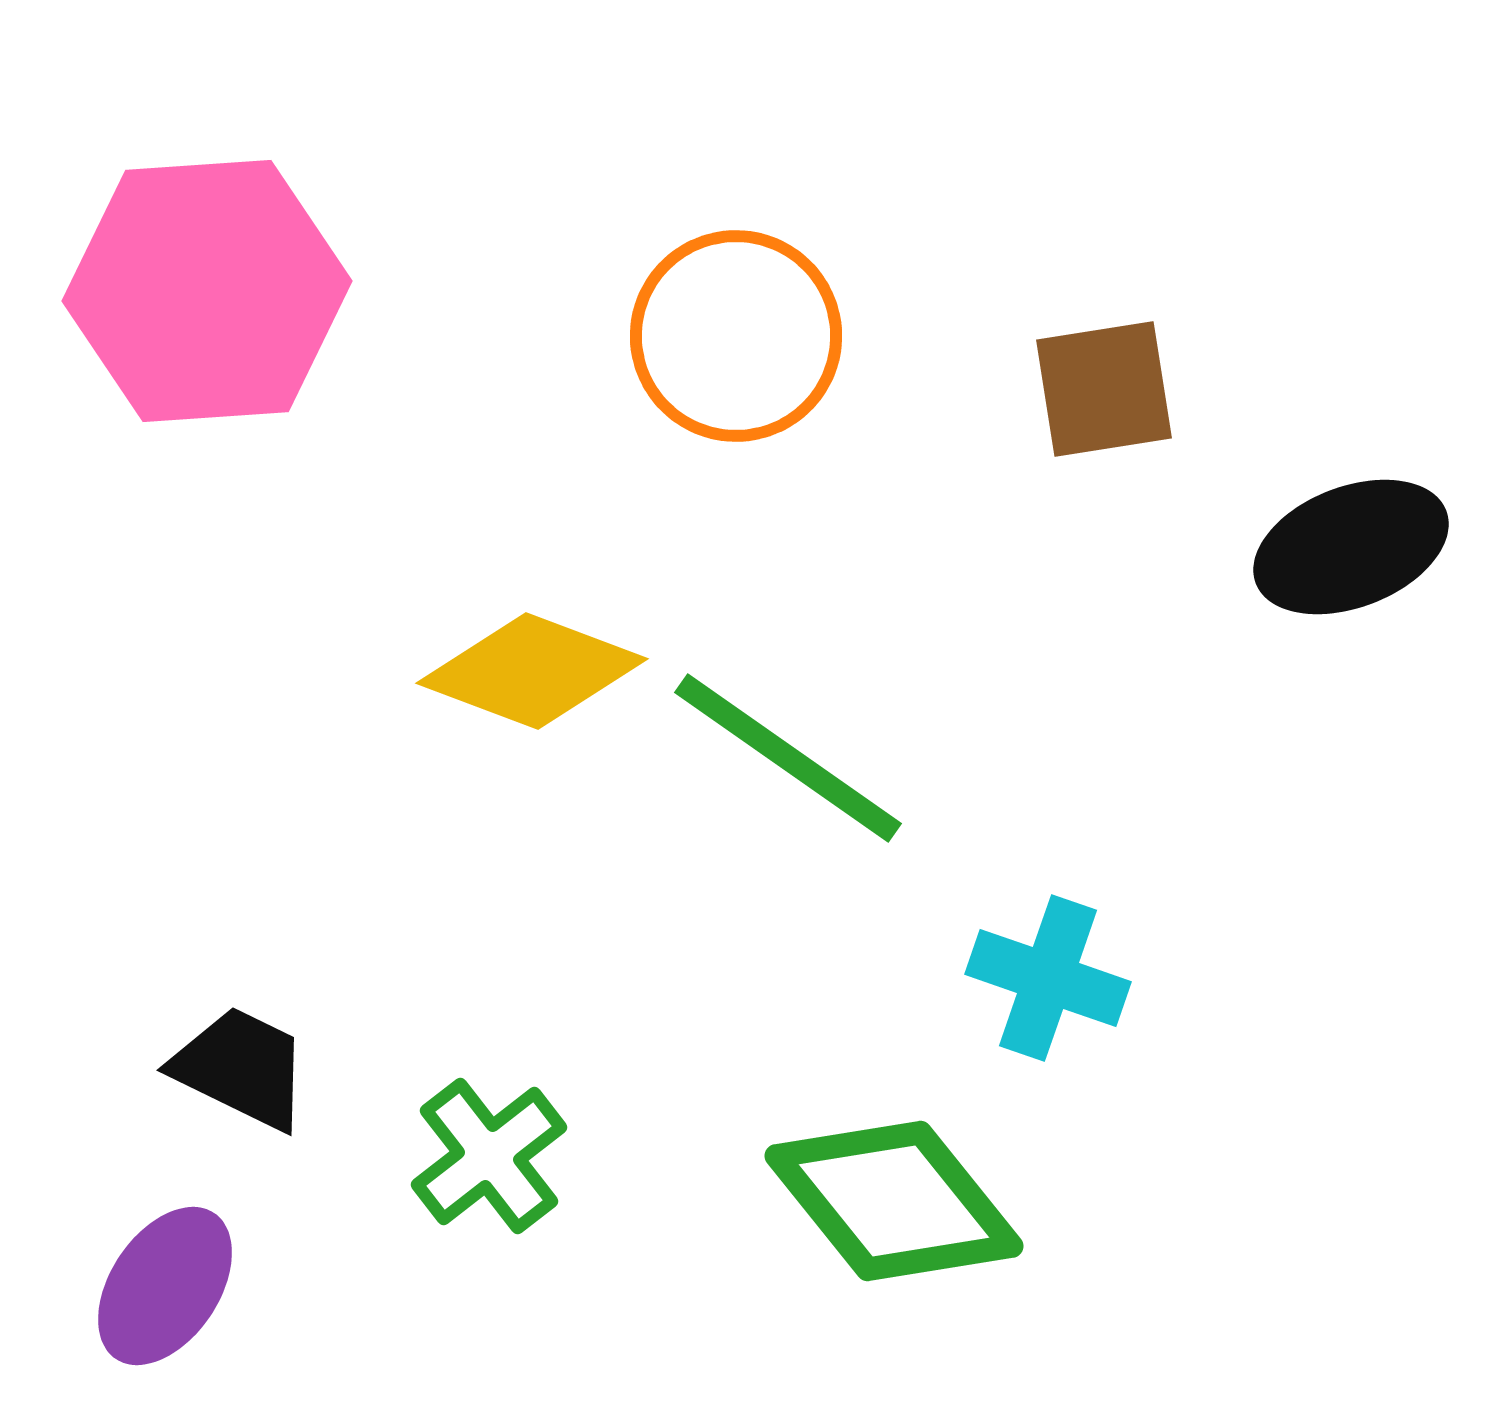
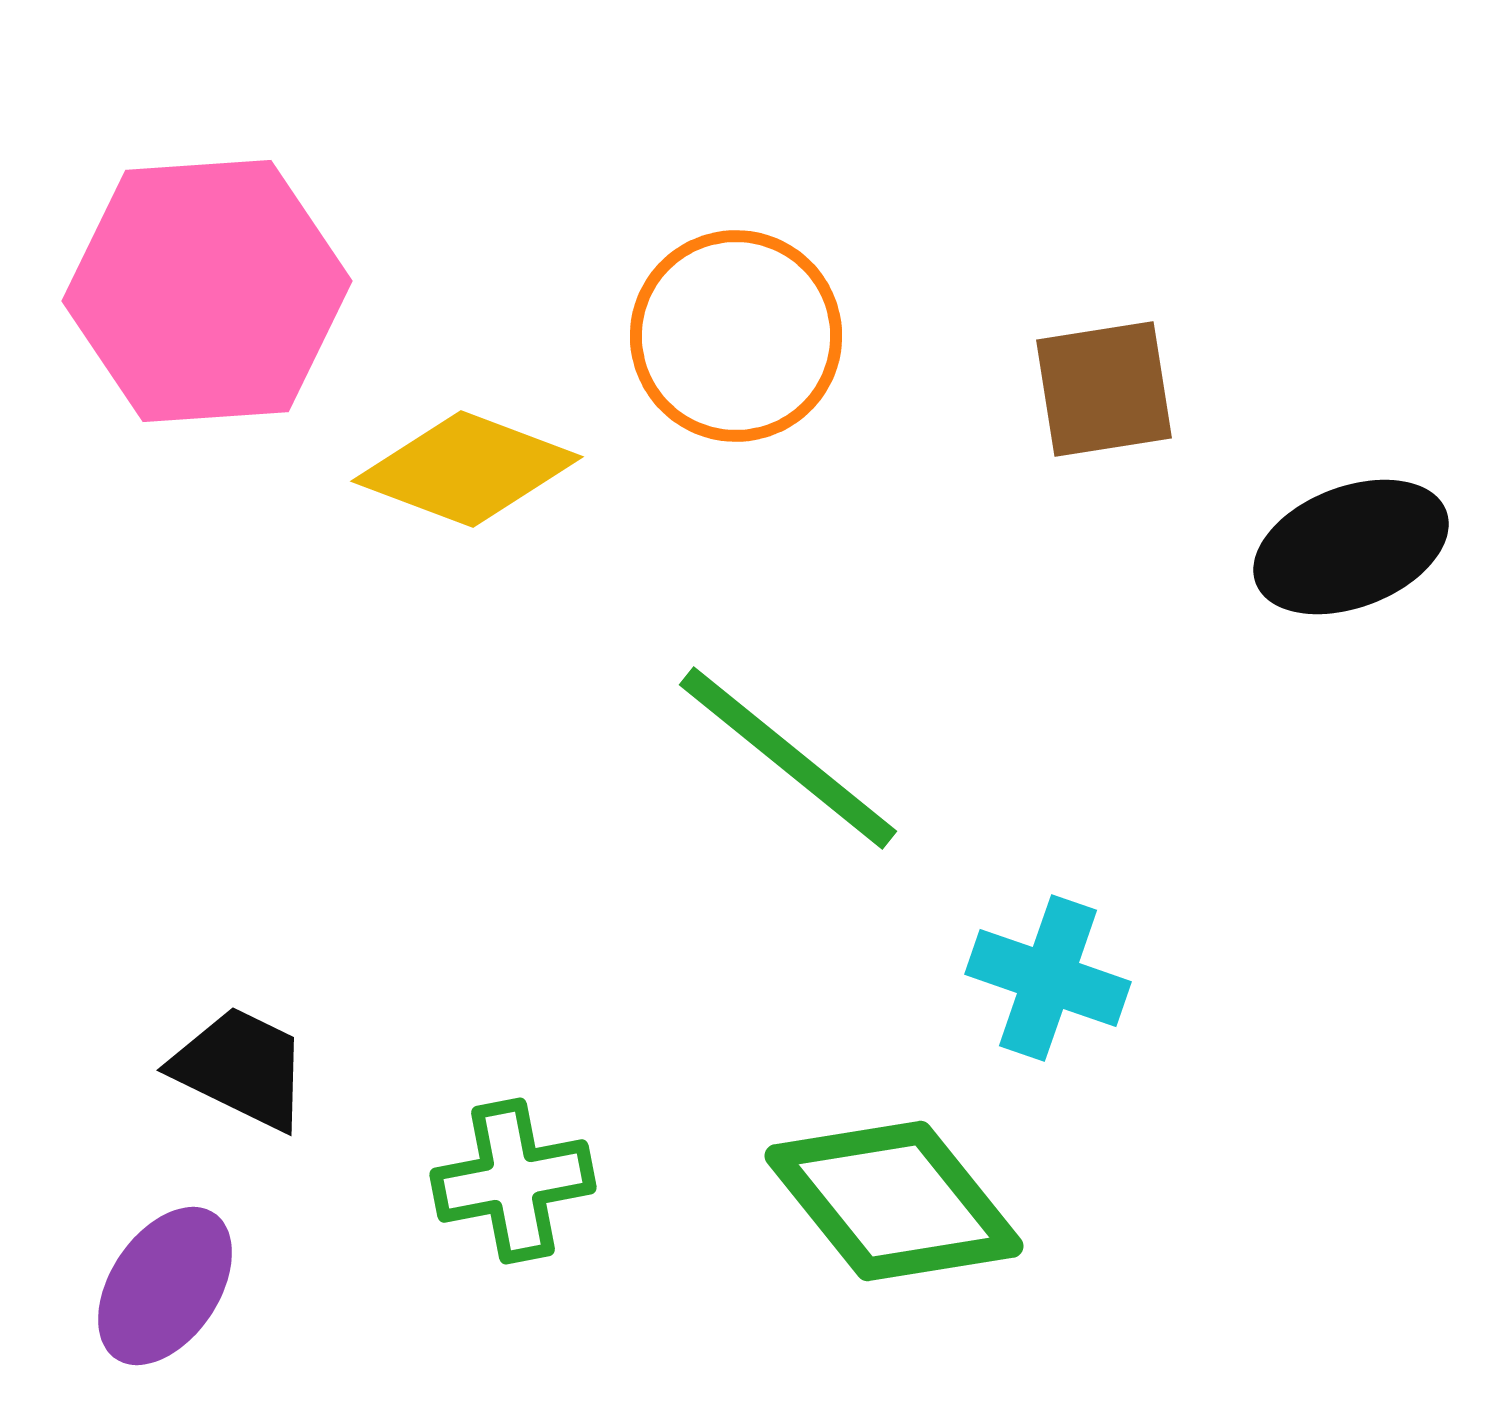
yellow diamond: moved 65 px left, 202 px up
green line: rotated 4 degrees clockwise
green cross: moved 24 px right, 25 px down; rotated 27 degrees clockwise
